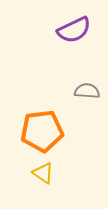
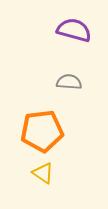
purple semicircle: rotated 140 degrees counterclockwise
gray semicircle: moved 18 px left, 9 px up
